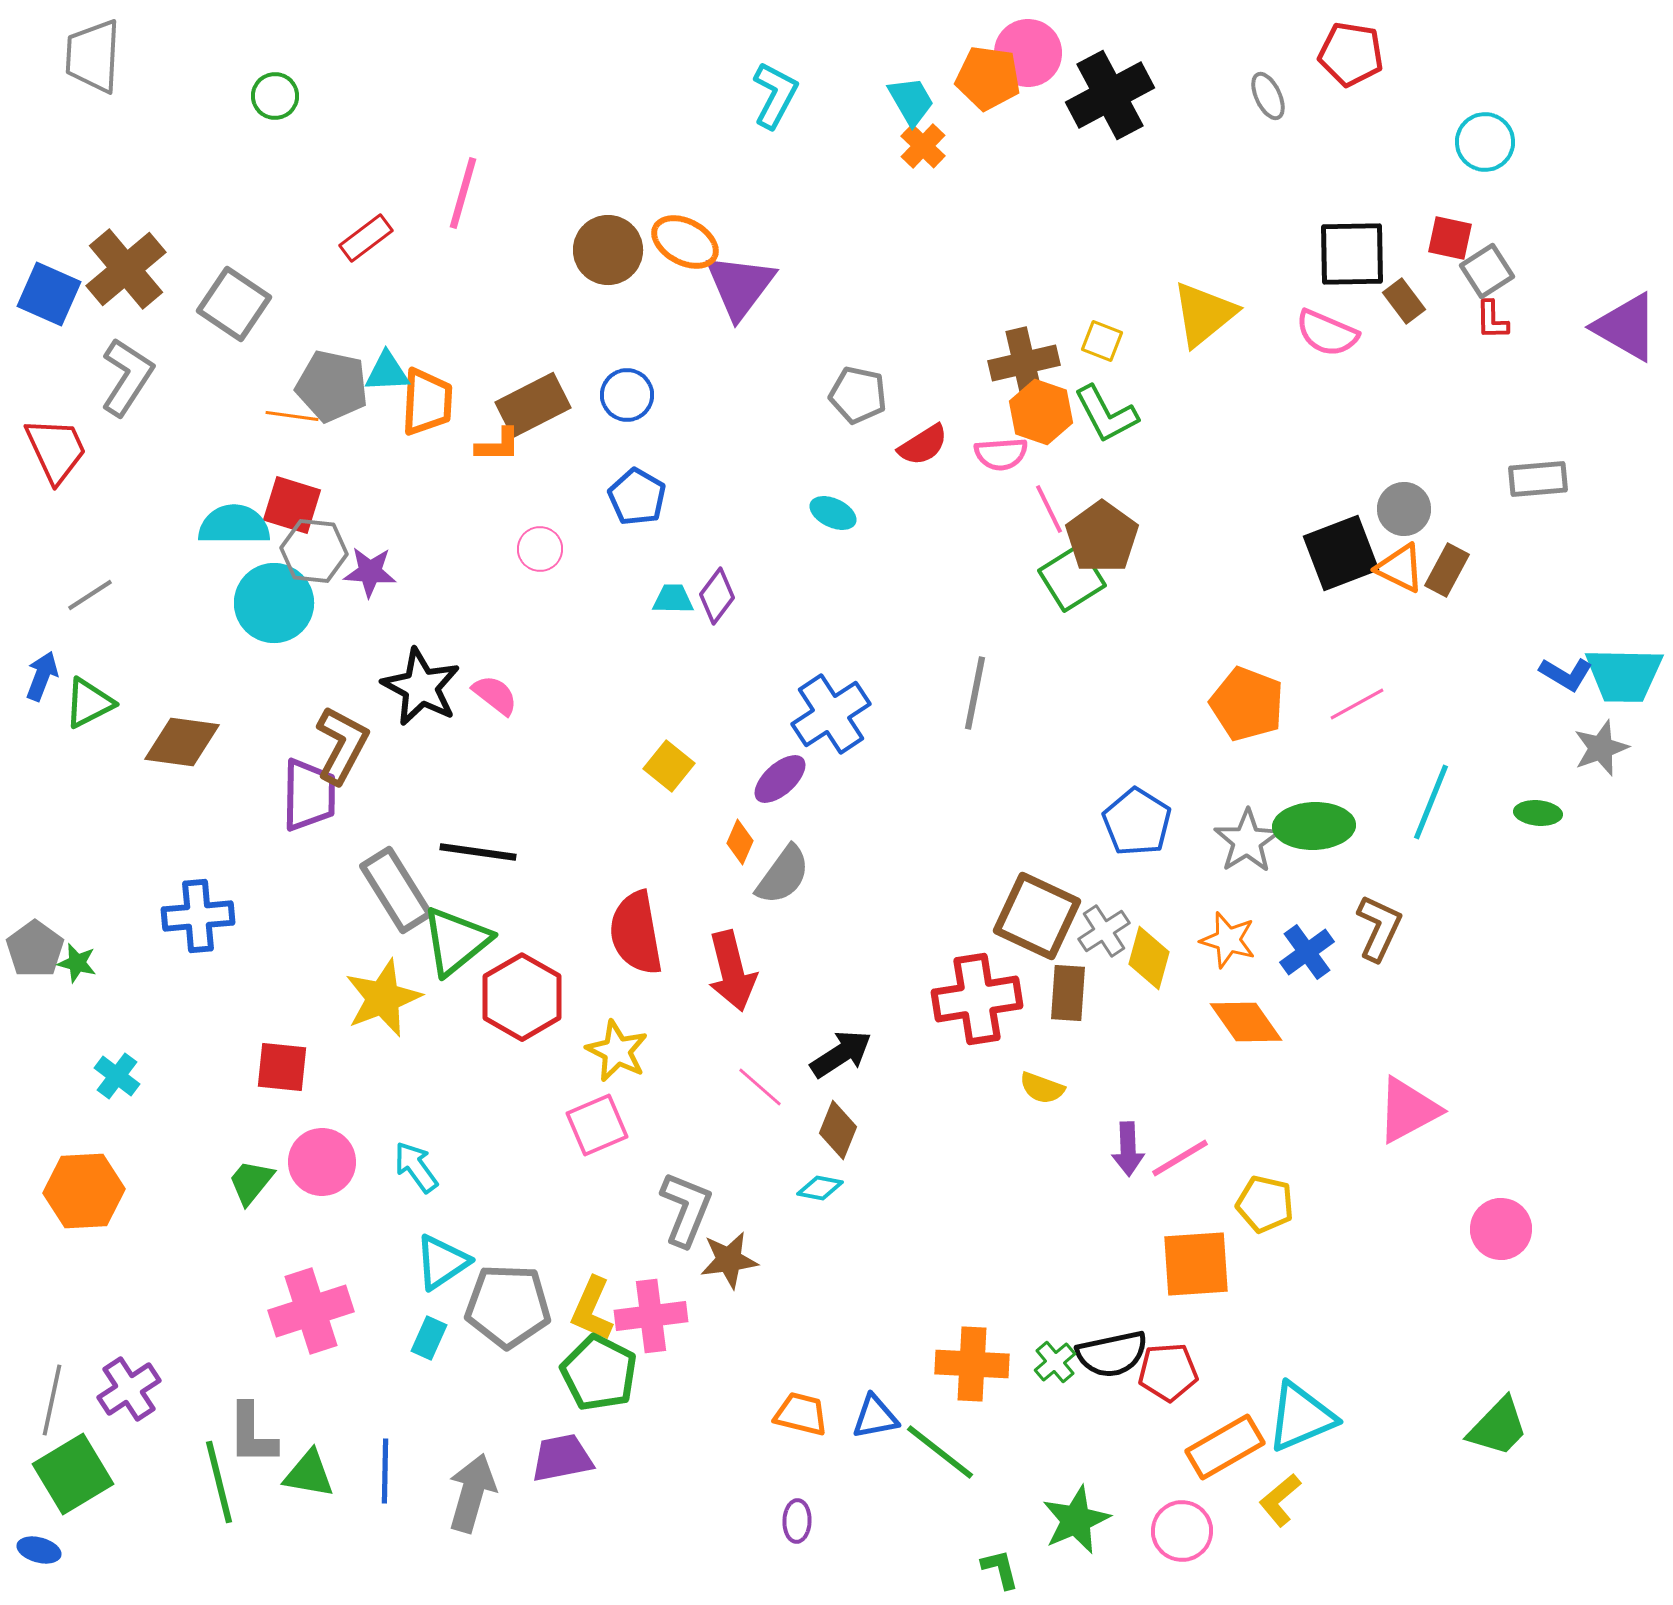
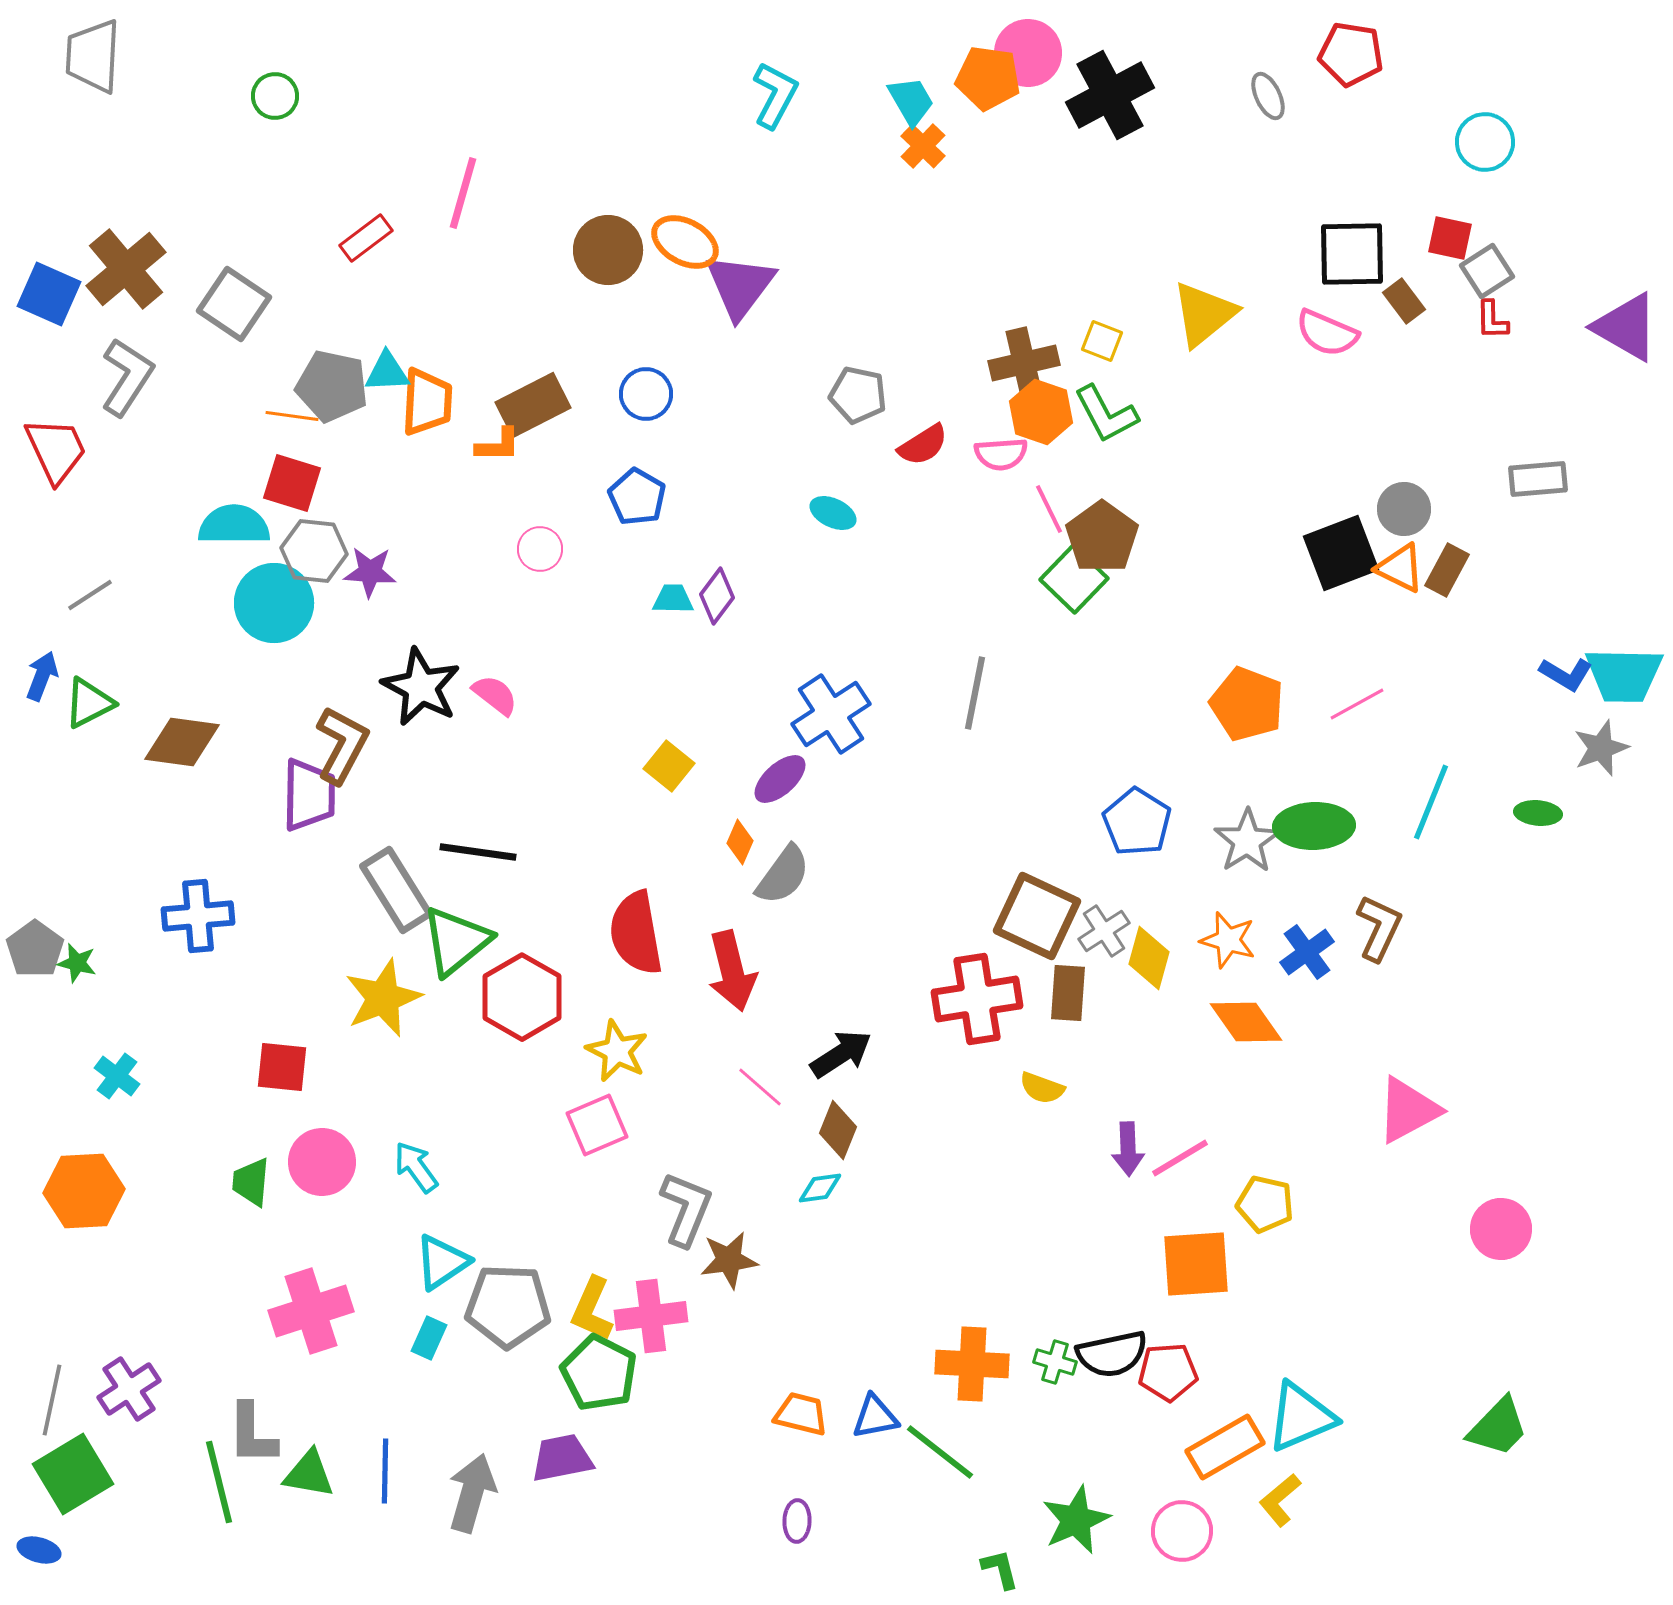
blue circle at (627, 395): moved 19 px right, 1 px up
red square at (292, 505): moved 22 px up
green square at (1072, 578): moved 2 px right, 1 px down; rotated 14 degrees counterclockwise
green trapezoid at (251, 1182): rotated 34 degrees counterclockwise
cyan diamond at (820, 1188): rotated 18 degrees counterclockwise
green cross at (1055, 1362): rotated 33 degrees counterclockwise
